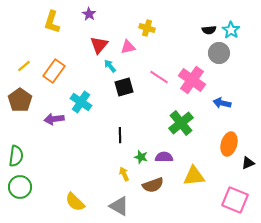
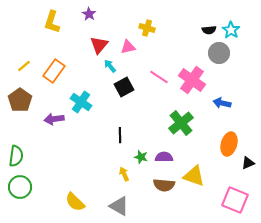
black square: rotated 12 degrees counterclockwise
yellow triangle: rotated 25 degrees clockwise
brown semicircle: moved 11 px right; rotated 25 degrees clockwise
